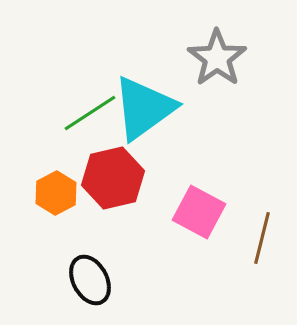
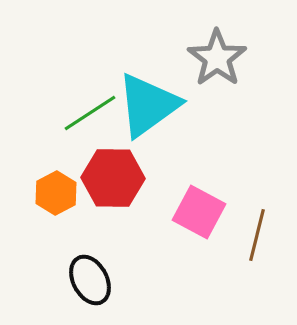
cyan triangle: moved 4 px right, 3 px up
red hexagon: rotated 14 degrees clockwise
brown line: moved 5 px left, 3 px up
